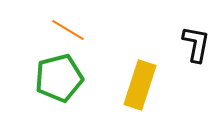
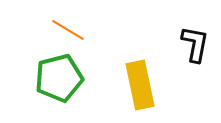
black L-shape: moved 1 px left
yellow rectangle: rotated 30 degrees counterclockwise
